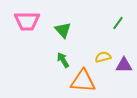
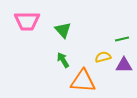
green line: moved 4 px right, 16 px down; rotated 40 degrees clockwise
